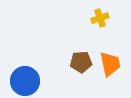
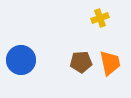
orange trapezoid: moved 1 px up
blue circle: moved 4 px left, 21 px up
